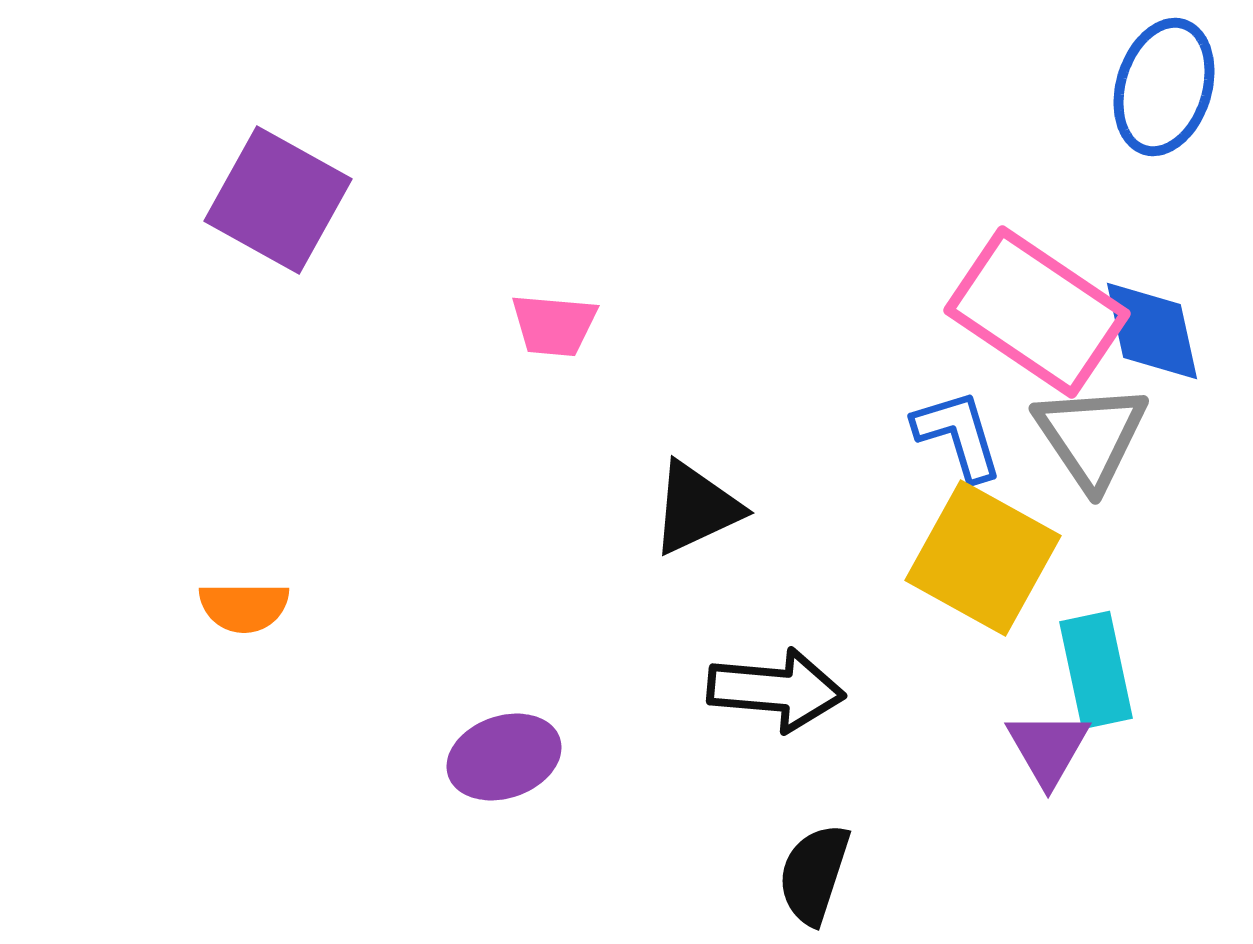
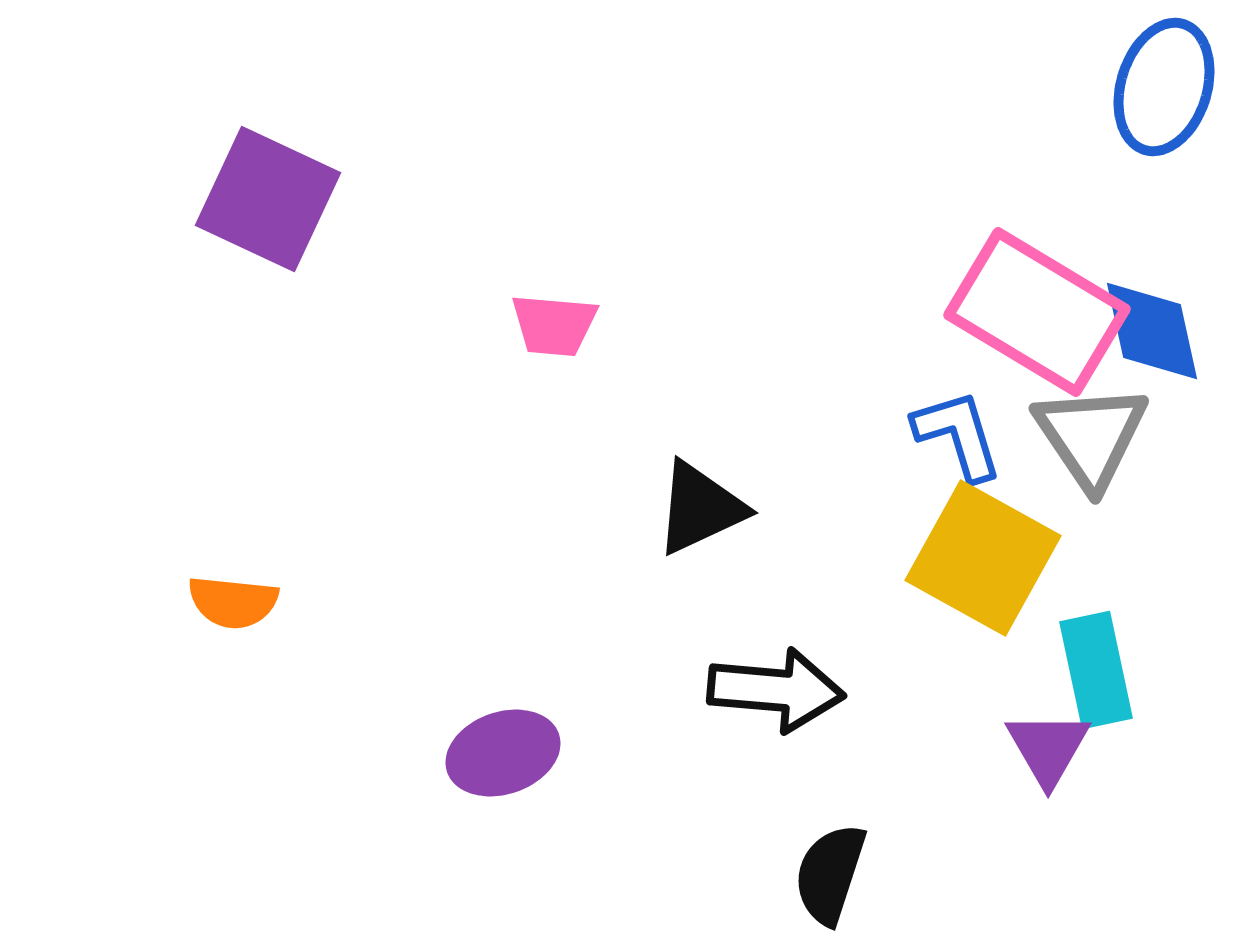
purple square: moved 10 px left, 1 px up; rotated 4 degrees counterclockwise
pink rectangle: rotated 3 degrees counterclockwise
black triangle: moved 4 px right
orange semicircle: moved 11 px left, 5 px up; rotated 6 degrees clockwise
purple ellipse: moved 1 px left, 4 px up
black semicircle: moved 16 px right
